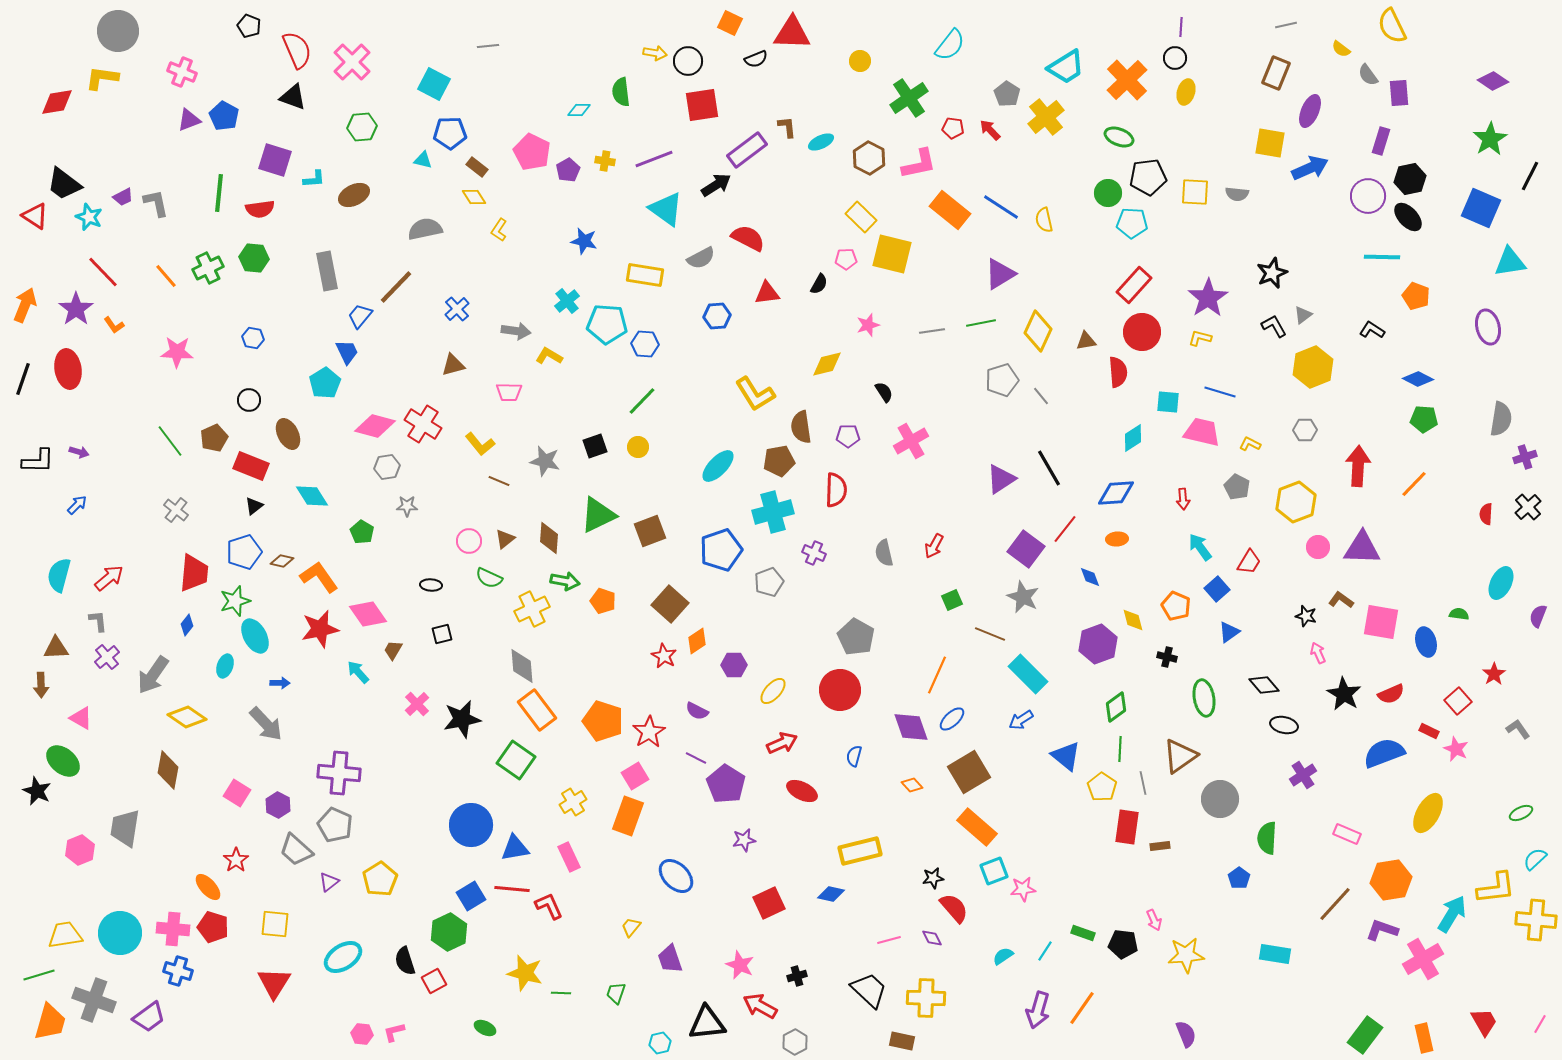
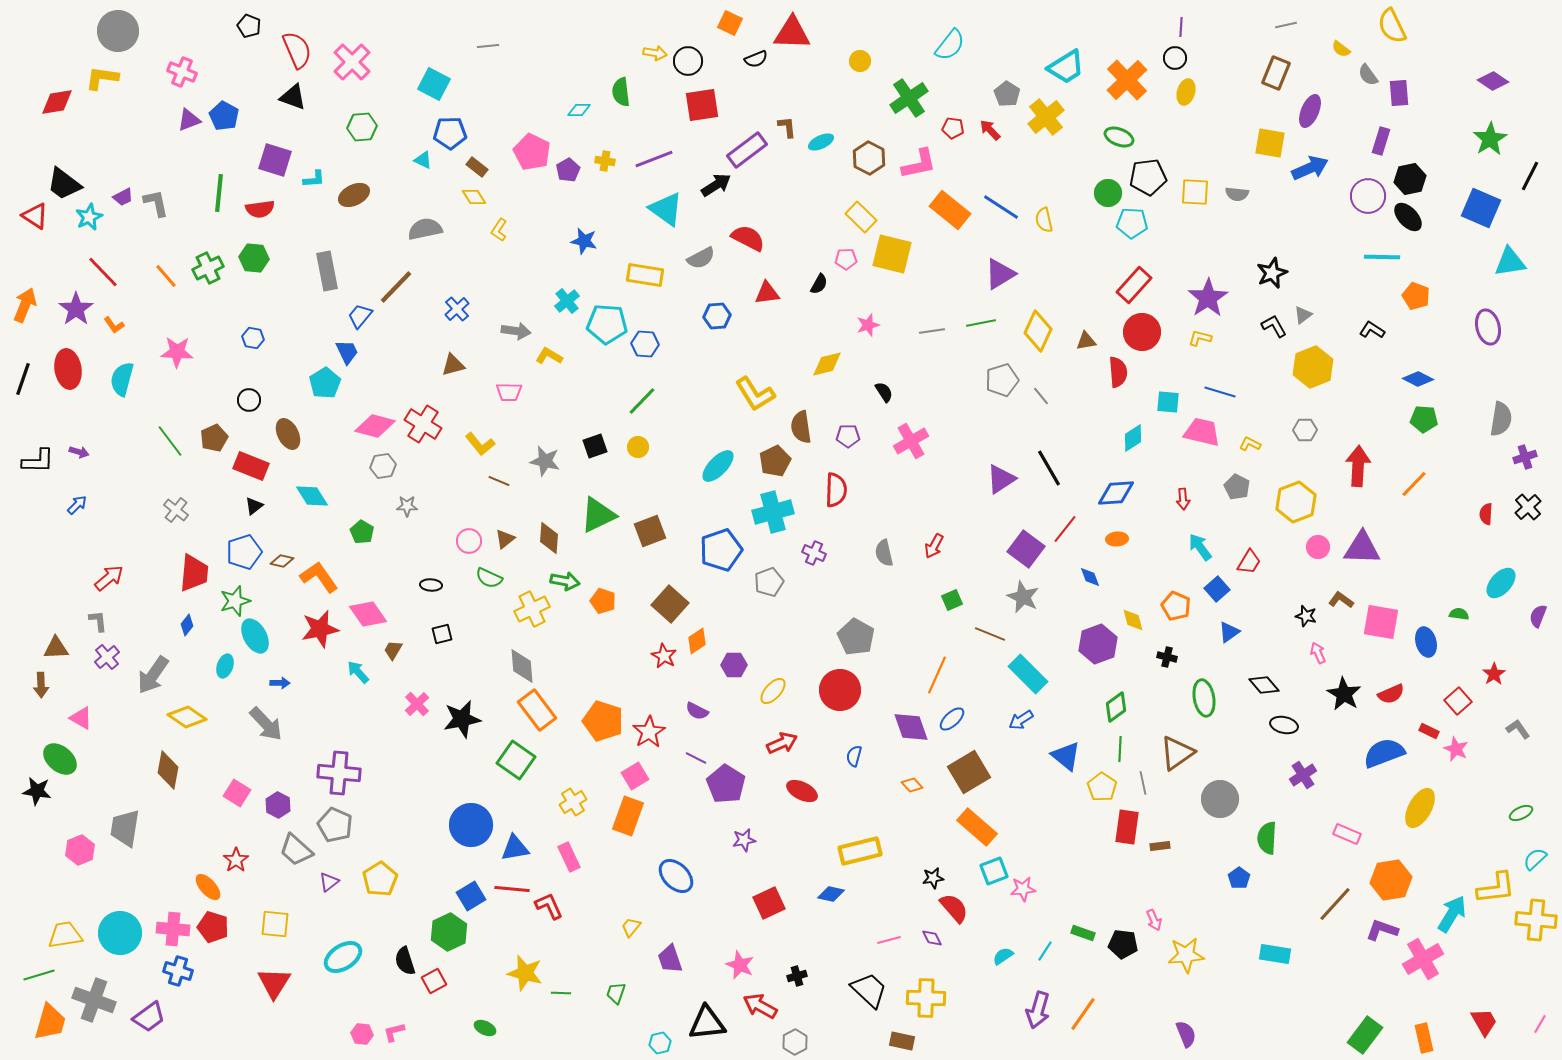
cyan triangle at (423, 160): rotated 12 degrees clockwise
cyan star at (89, 217): rotated 24 degrees clockwise
brown pentagon at (779, 461): moved 4 px left; rotated 16 degrees counterclockwise
gray hexagon at (387, 467): moved 4 px left, 1 px up
cyan semicircle at (59, 575): moved 63 px right, 196 px up
cyan ellipse at (1501, 583): rotated 16 degrees clockwise
brown triangle at (1180, 756): moved 3 px left, 3 px up
green ellipse at (63, 761): moved 3 px left, 2 px up
black star at (37, 791): rotated 16 degrees counterclockwise
yellow ellipse at (1428, 813): moved 8 px left, 5 px up
orange line at (1082, 1008): moved 1 px right, 6 px down
